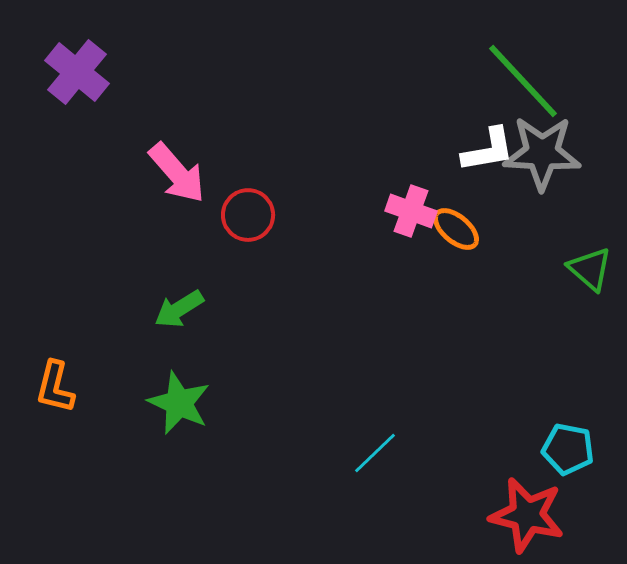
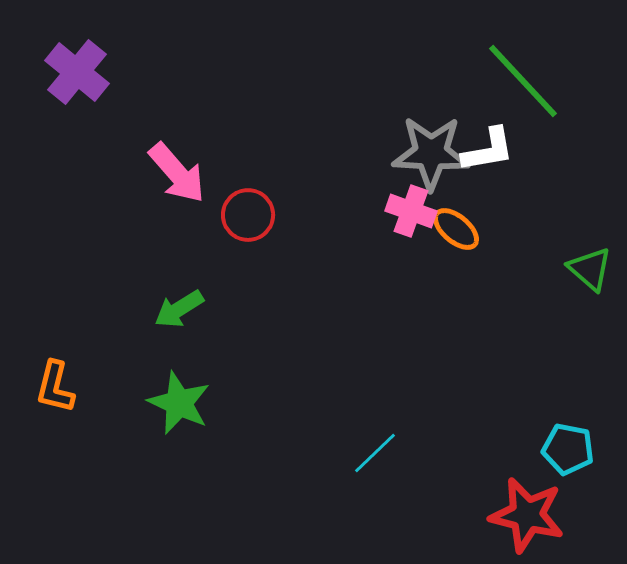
gray star: moved 111 px left
